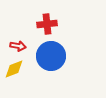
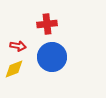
blue circle: moved 1 px right, 1 px down
